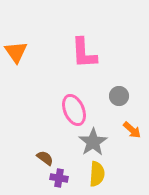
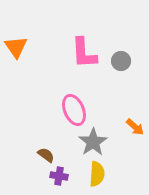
orange triangle: moved 5 px up
gray circle: moved 2 px right, 35 px up
orange arrow: moved 3 px right, 3 px up
brown semicircle: moved 1 px right, 3 px up
purple cross: moved 2 px up
